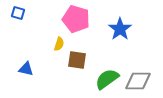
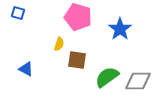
pink pentagon: moved 2 px right, 2 px up
blue triangle: rotated 14 degrees clockwise
green semicircle: moved 2 px up
